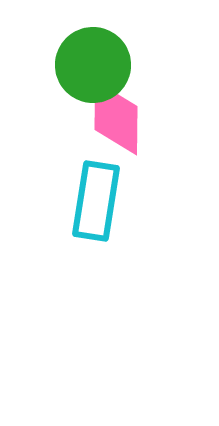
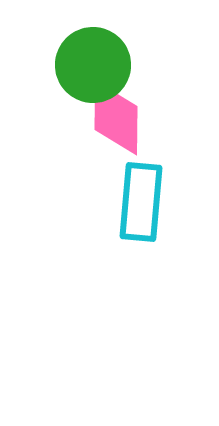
cyan rectangle: moved 45 px right, 1 px down; rotated 4 degrees counterclockwise
